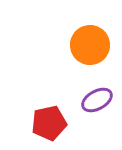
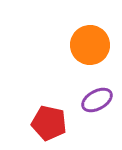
red pentagon: rotated 24 degrees clockwise
